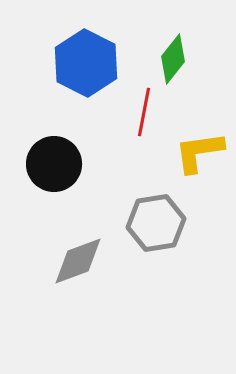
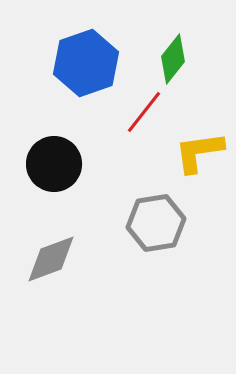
blue hexagon: rotated 14 degrees clockwise
red line: rotated 27 degrees clockwise
gray diamond: moved 27 px left, 2 px up
